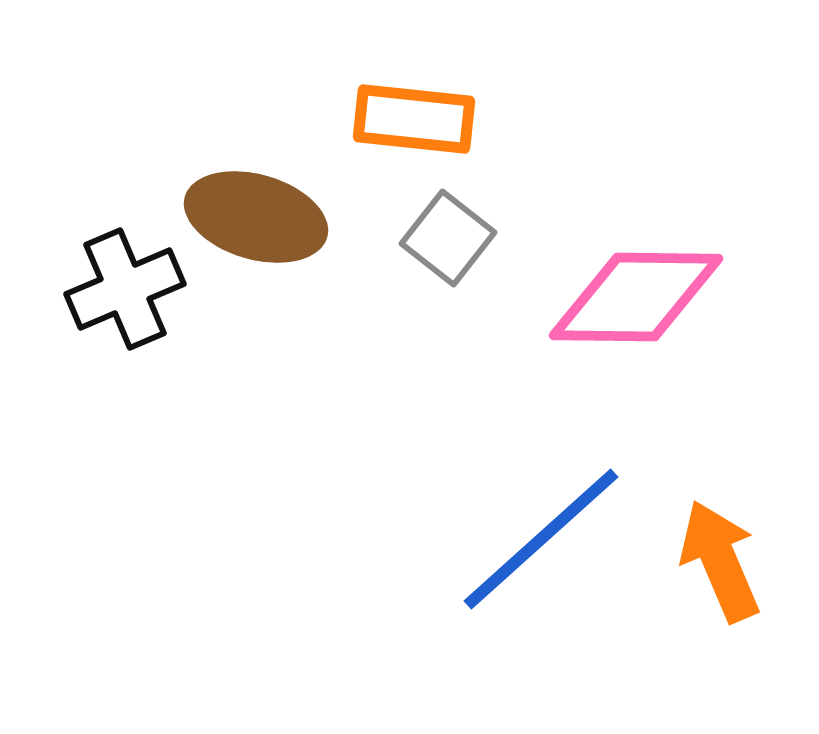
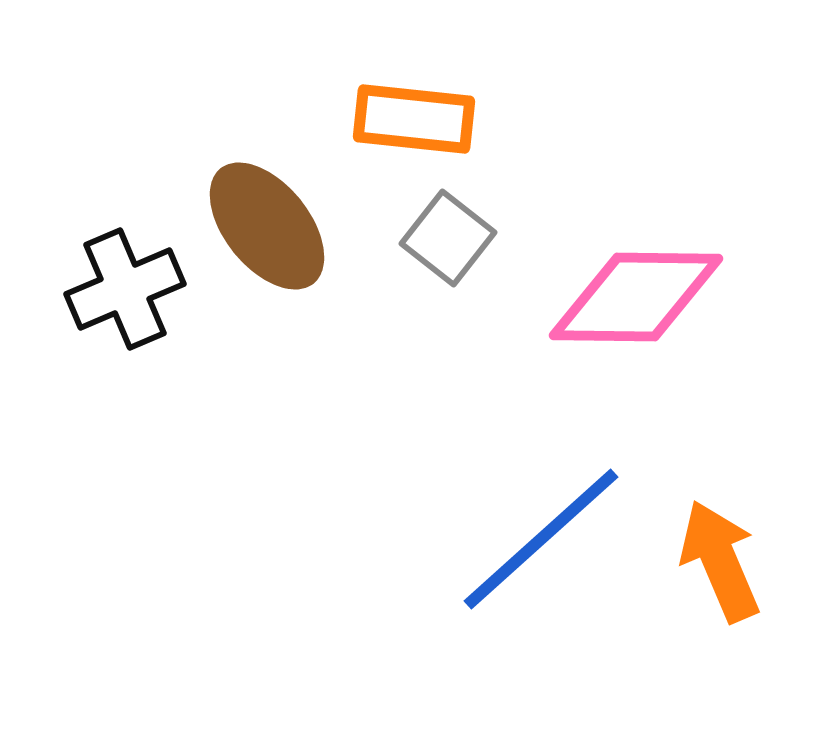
brown ellipse: moved 11 px right, 9 px down; rotated 35 degrees clockwise
